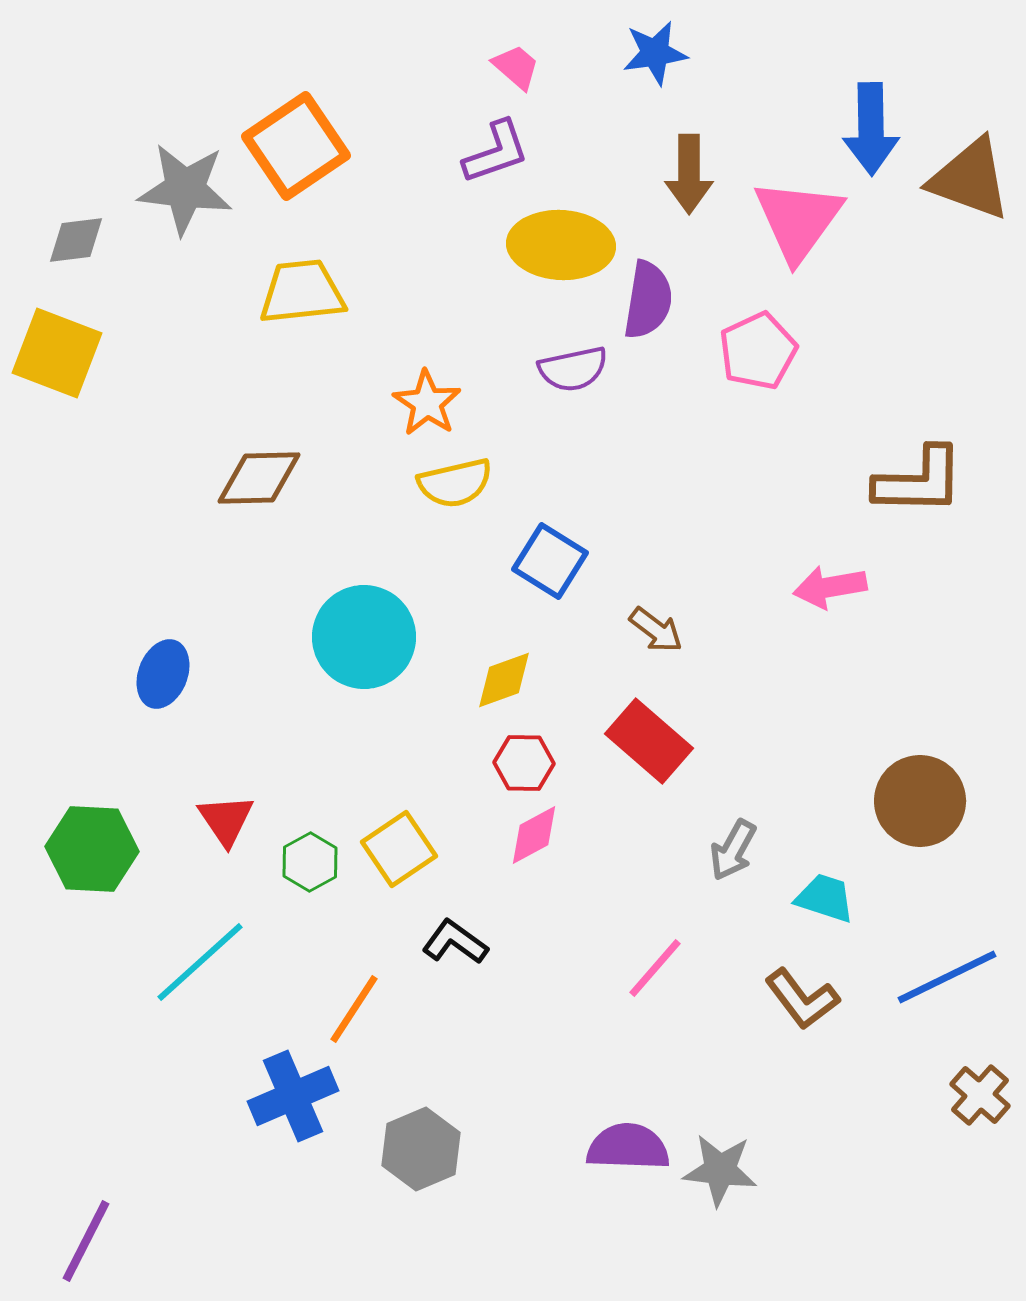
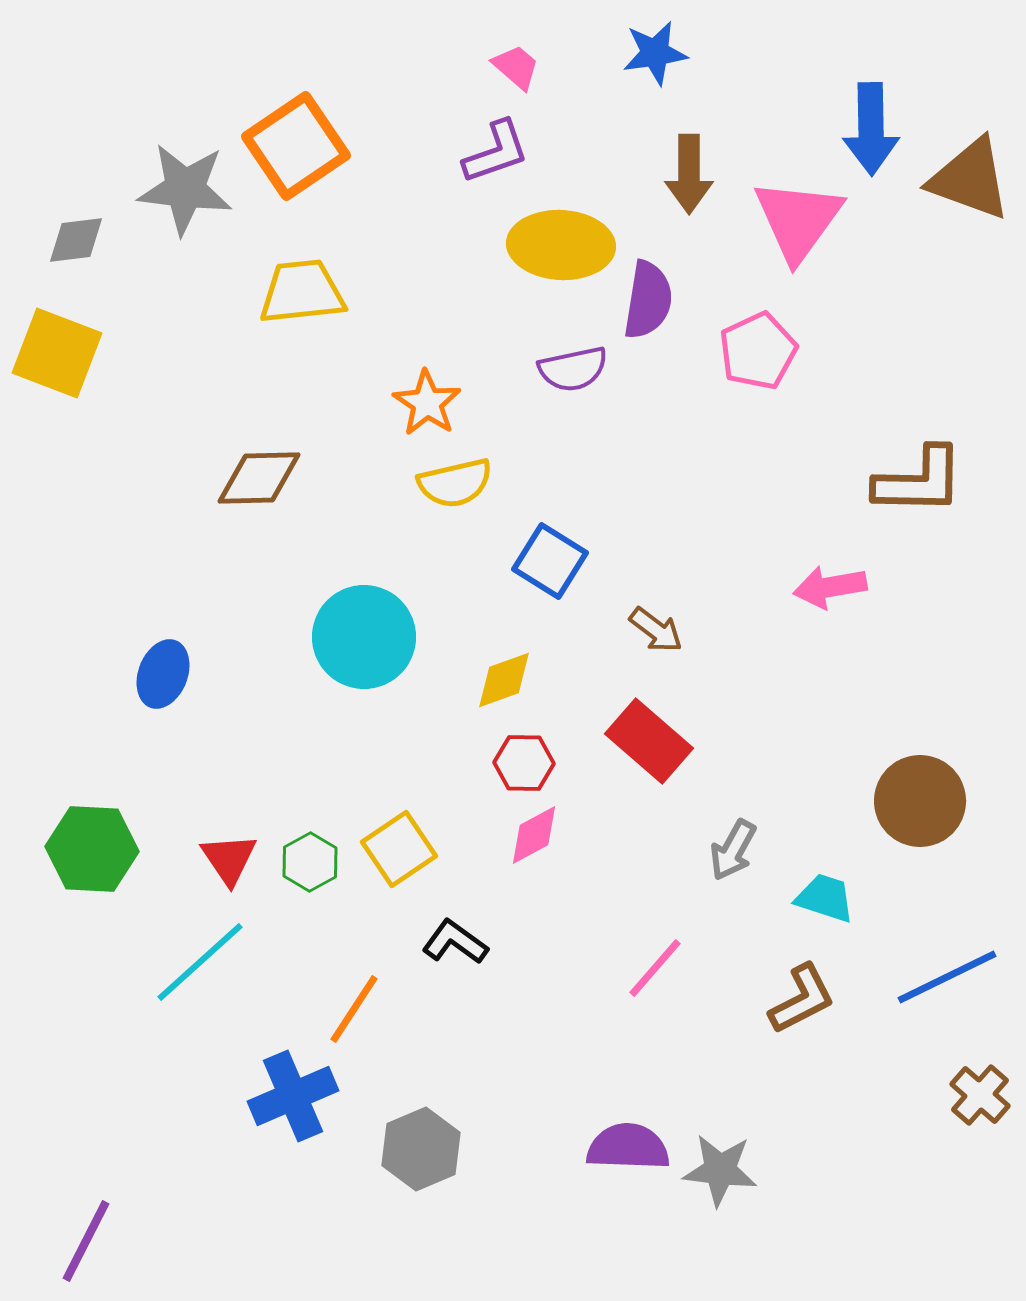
red triangle at (226, 820): moved 3 px right, 39 px down
brown L-shape at (802, 999): rotated 80 degrees counterclockwise
